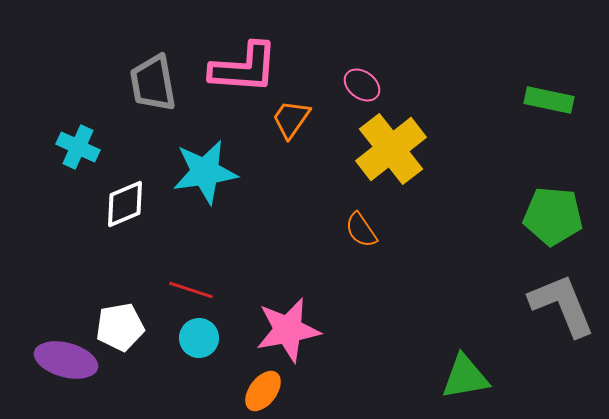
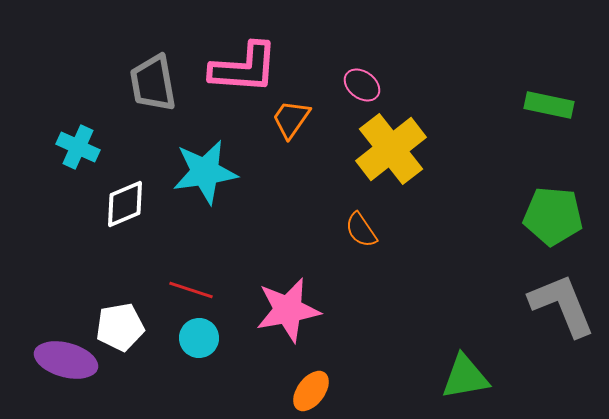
green rectangle: moved 5 px down
pink star: moved 20 px up
orange ellipse: moved 48 px right
